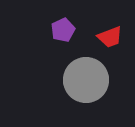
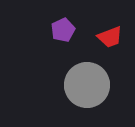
gray circle: moved 1 px right, 5 px down
